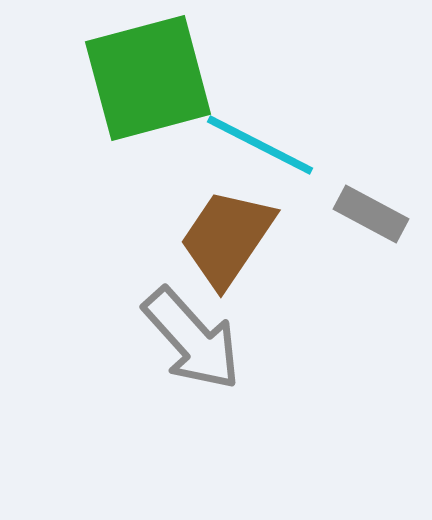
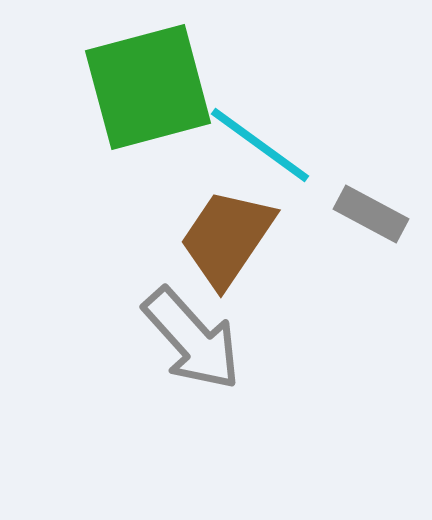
green square: moved 9 px down
cyan line: rotated 9 degrees clockwise
